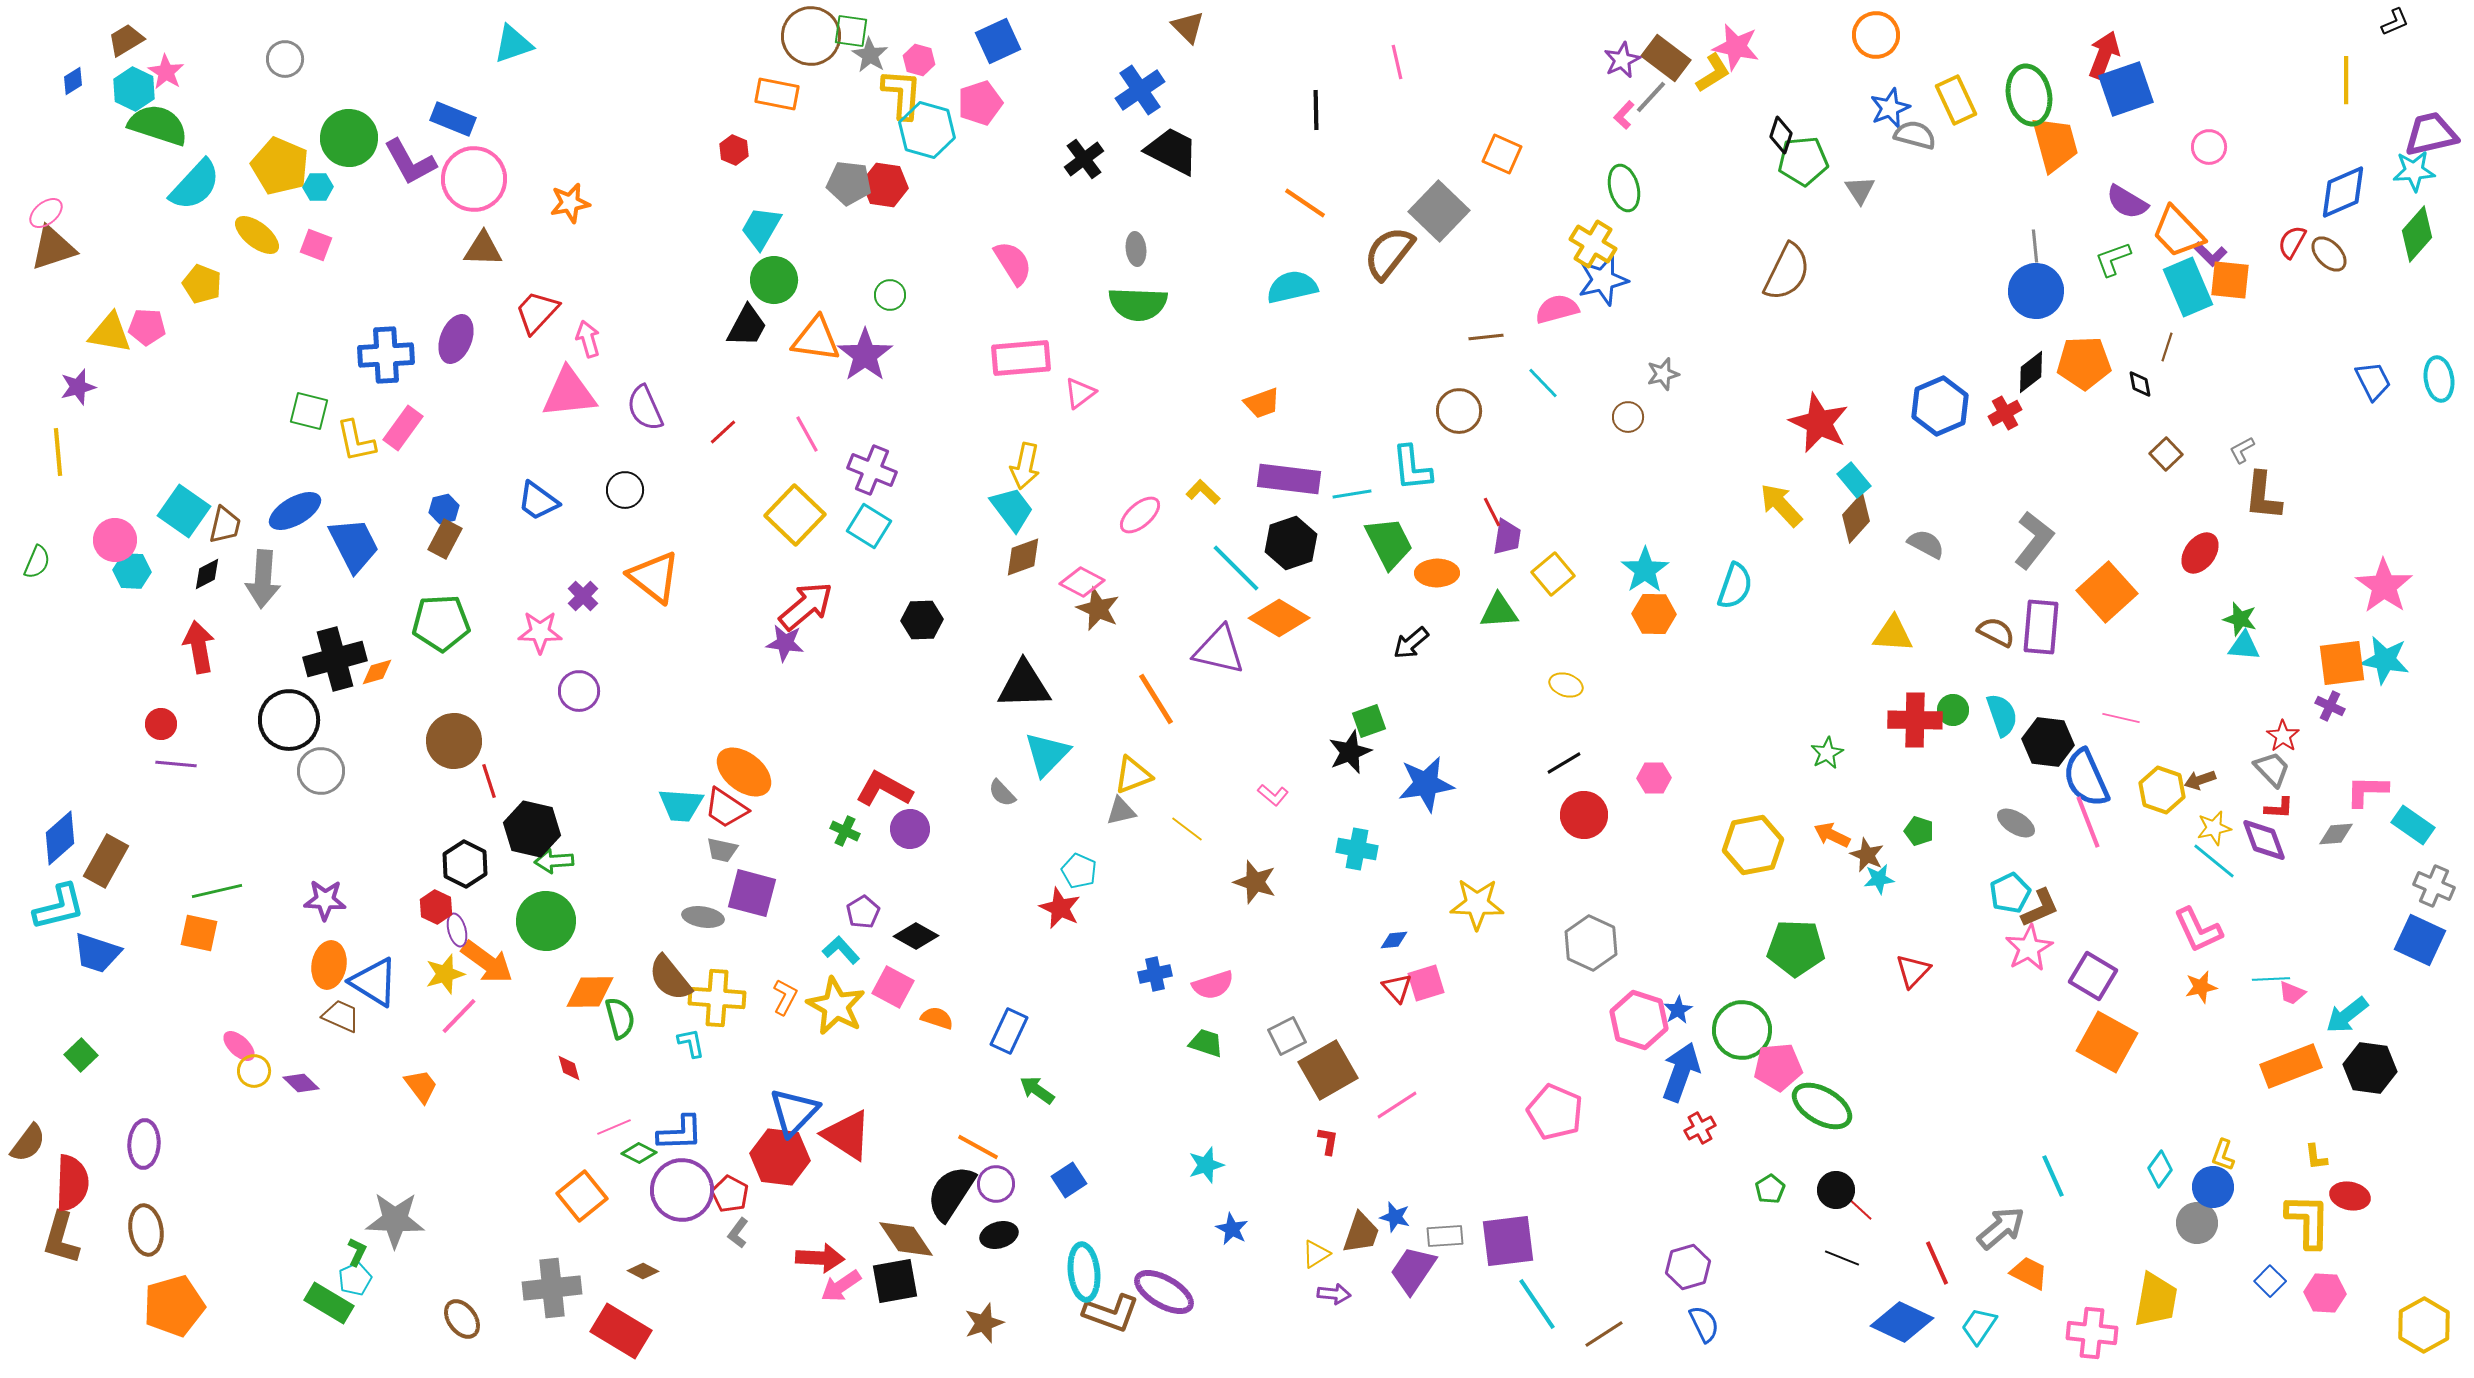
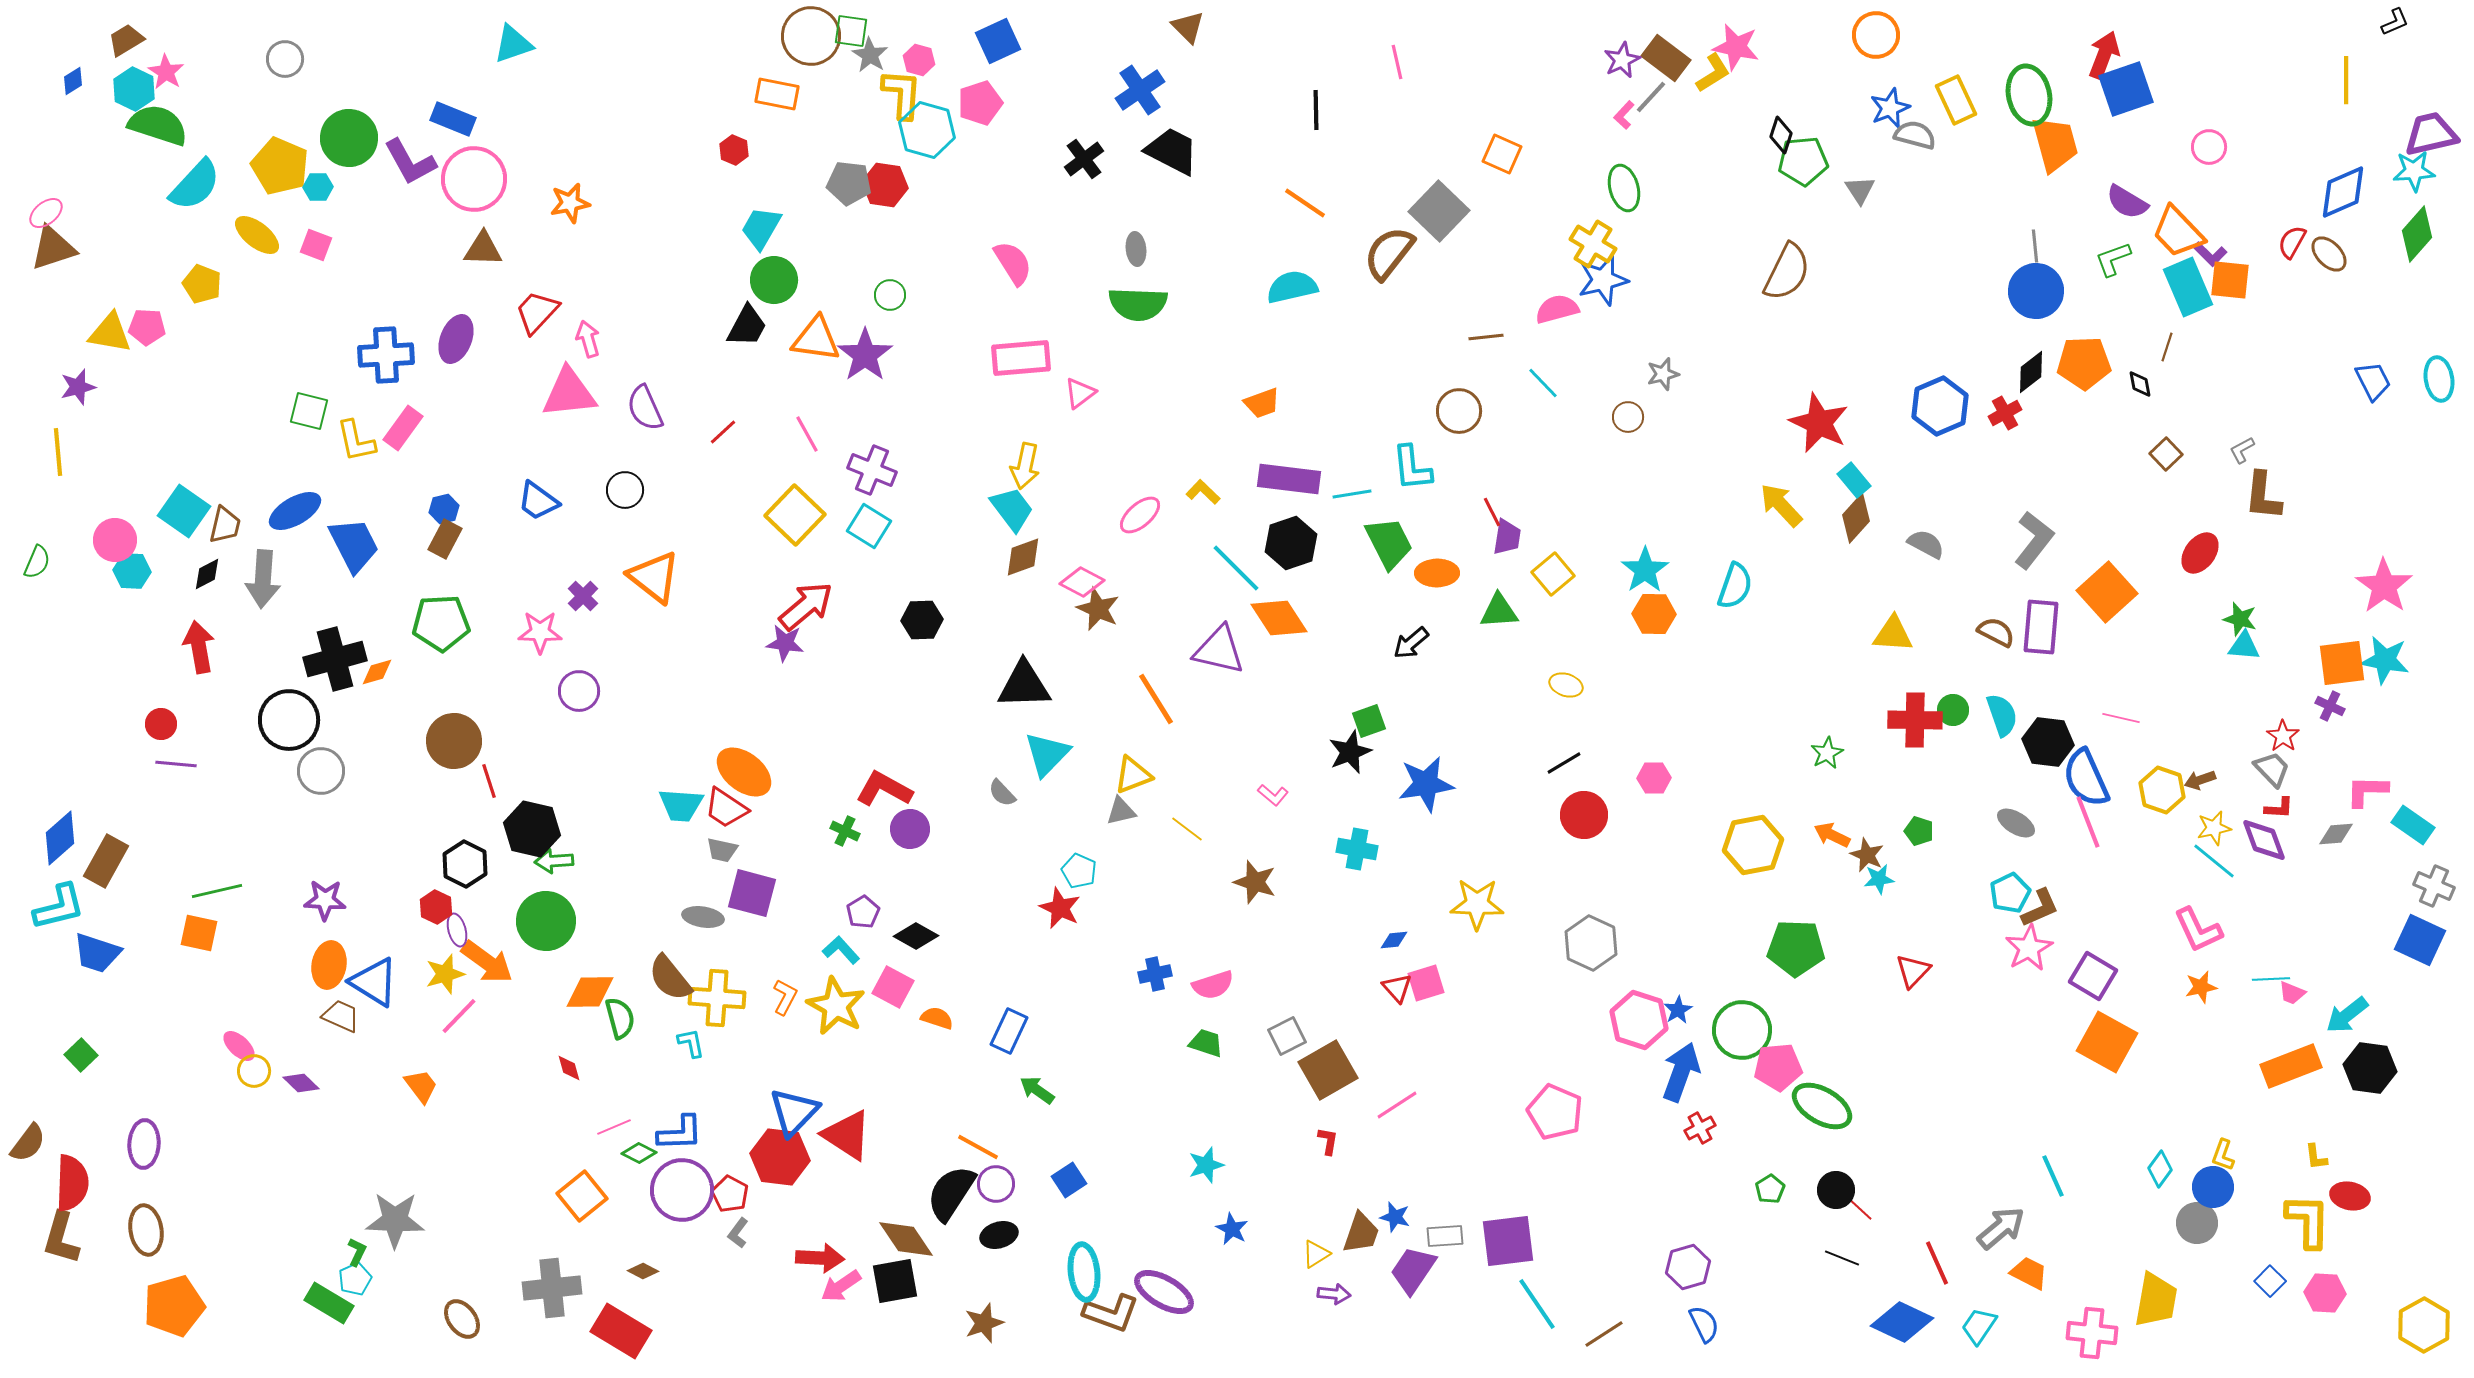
orange diamond at (1279, 618): rotated 26 degrees clockwise
